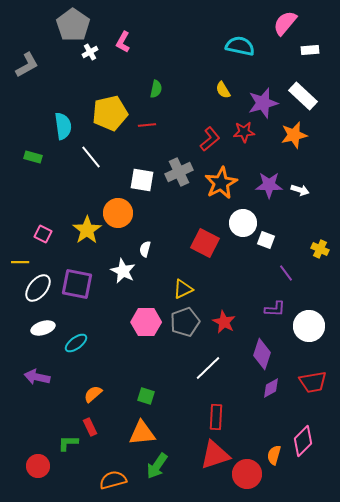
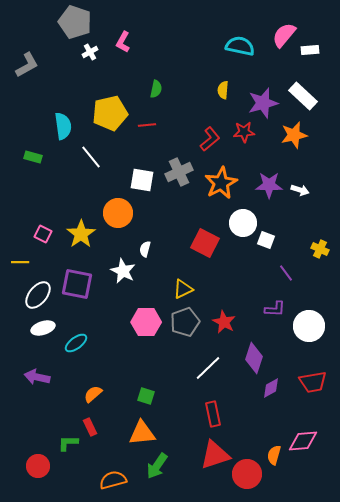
pink semicircle at (285, 23): moved 1 px left, 12 px down
gray pentagon at (73, 25): moved 2 px right, 3 px up; rotated 16 degrees counterclockwise
yellow semicircle at (223, 90): rotated 36 degrees clockwise
yellow star at (87, 230): moved 6 px left, 4 px down
white ellipse at (38, 288): moved 7 px down
purple diamond at (262, 354): moved 8 px left, 4 px down
red rectangle at (216, 417): moved 3 px left, 3 px up; rotated 15 degrees counterclockwise
pink diamond at (303, 441): rotated 40 degrees clockwise
